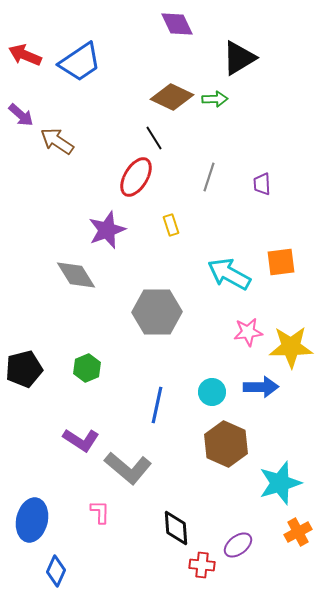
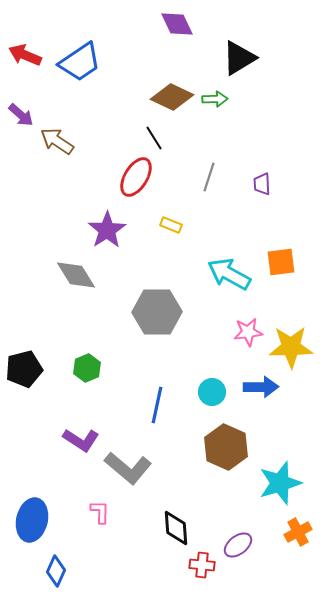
yellow rectangle: rotated 50 degrees counterclockwise
purple star: rotated 12 degrees counterclockwise
brown hexagon: moved 3 px down
